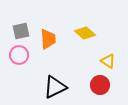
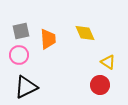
yellow diamond: rotated 25 degrees clockwise
yellow triangle: moved 1 px down
black triangle: moved 29 px left
